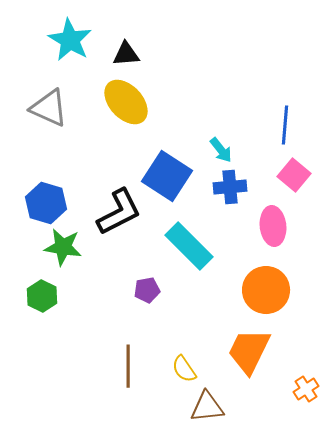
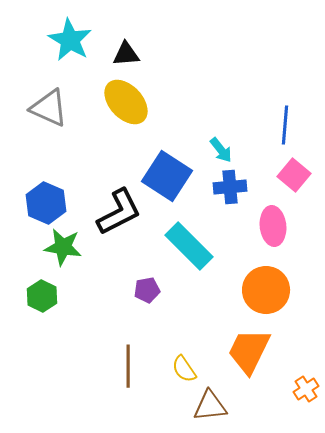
blue hexagon: rotated 6 degrees clockwise
brown triangle: moved 3 px right, 1 px up
